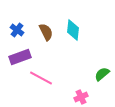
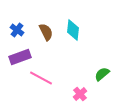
pink cross: moved 1 px left, 3 px up; rotated 16 degrees counterclockwise
